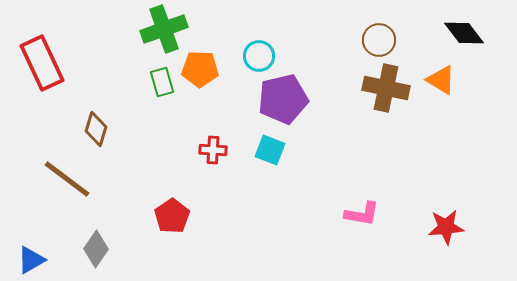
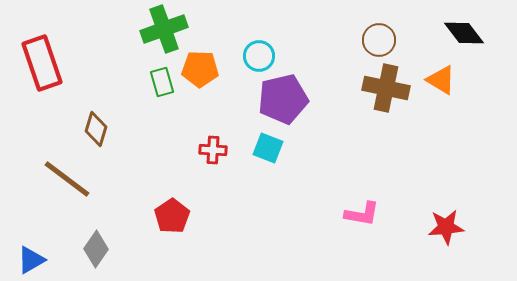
red rectangle: rotated 6 degrees clockwise
cyan square: moved 2 px left, 2 px up
